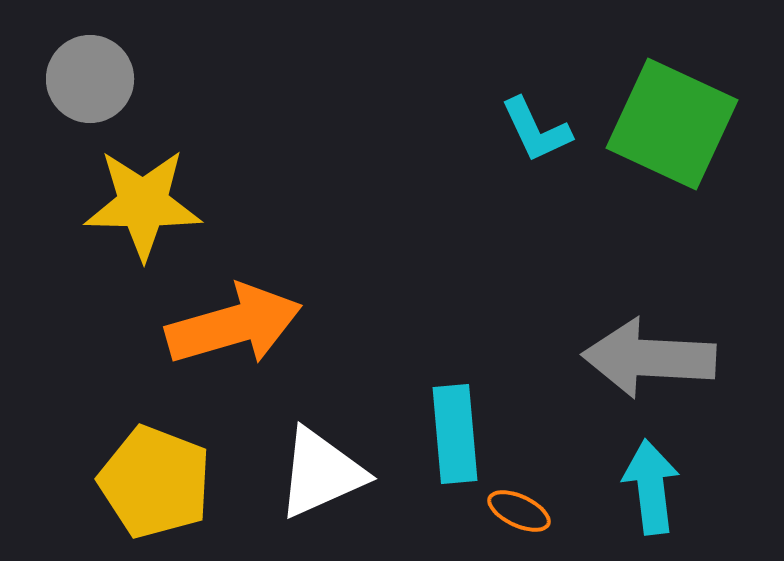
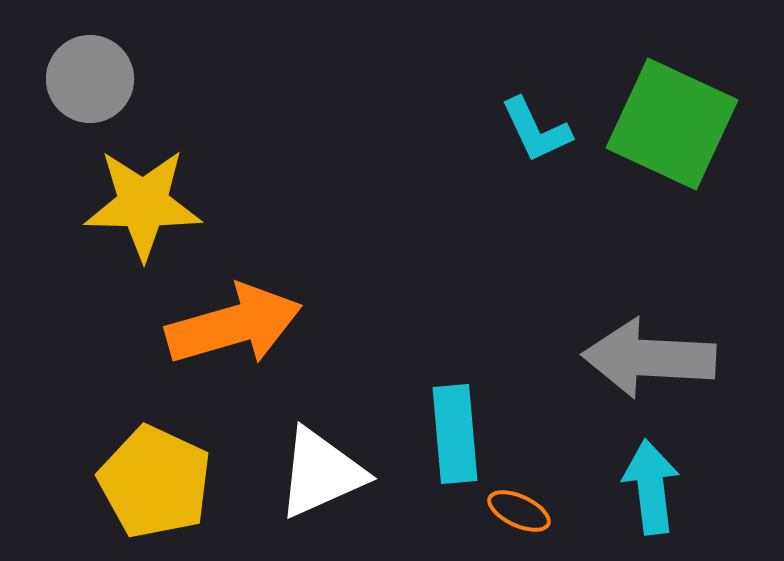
yellow pentagon: rotated 4 degrees clockwise
